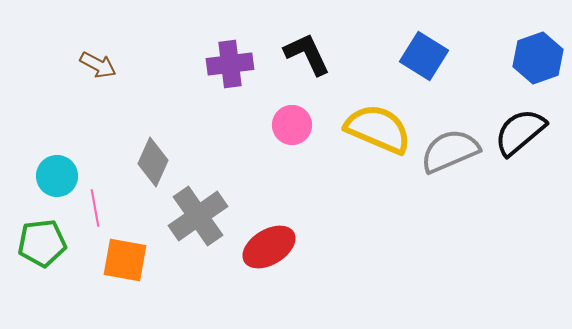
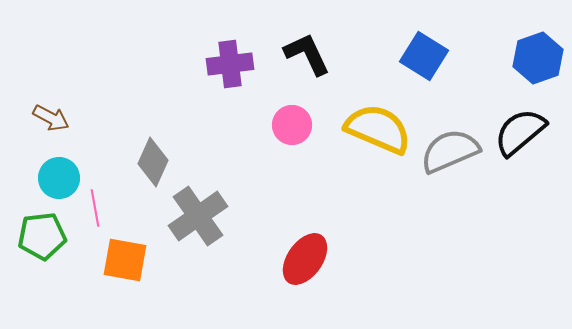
brown arrow: moved 47 px left, 53 px down
cyan circle: moved 2 px right, 2 px down
green pentagon: moved 7 px up
red ellipse: moved 36 px right, 12 px down; rotated 24 degrees counterclockwise
